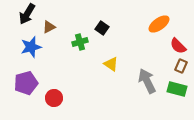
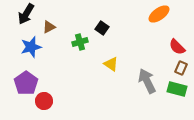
black arrow: moved 1 px left
orange ellipse: moved 10 px up
red semicircle: moved 1 px left, 1 px down
brown rectangle: moved 2 px down
purple pentagon: rotated 20 degrees counterclockwise
red circle: moved 10 px left, 3 px down
